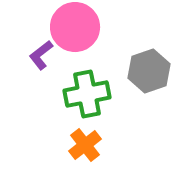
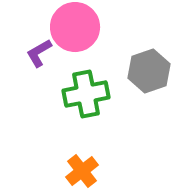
purple L-shape: moved 2 px left, 2 px up; rotated 8 degrees clockwise
green cross: moved 1 px left
orange cross: moved 3 px left, 26 px down
